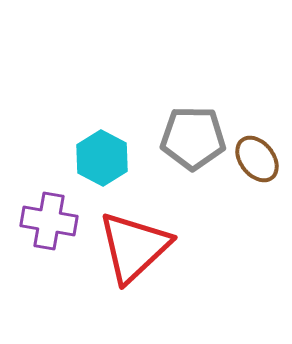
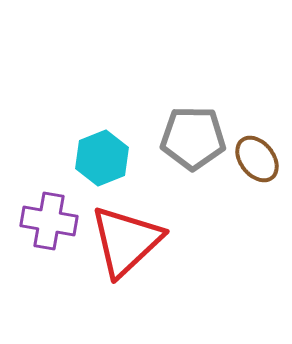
cyan hexagon: rotated 10 degrees clockwise
red triangle: moved 8 px left, 6 px up
